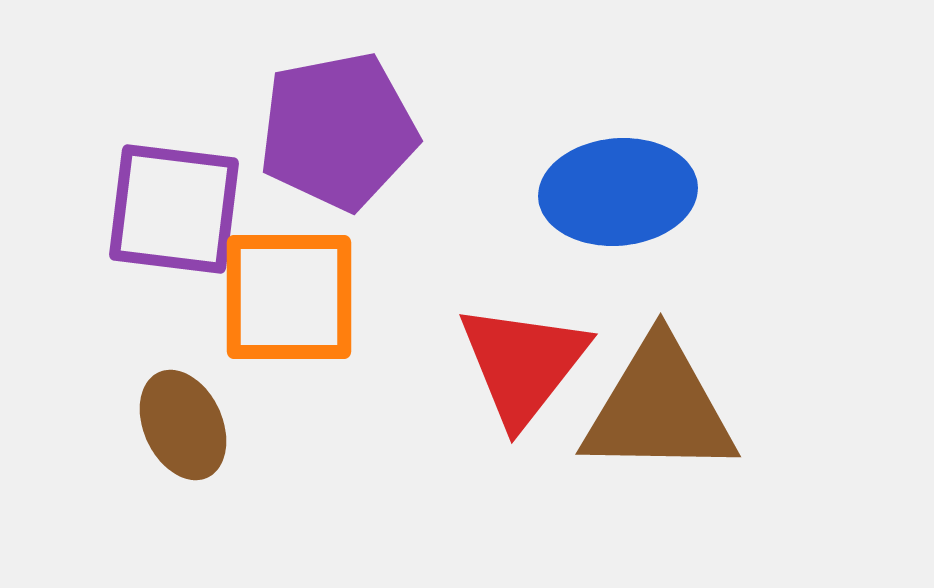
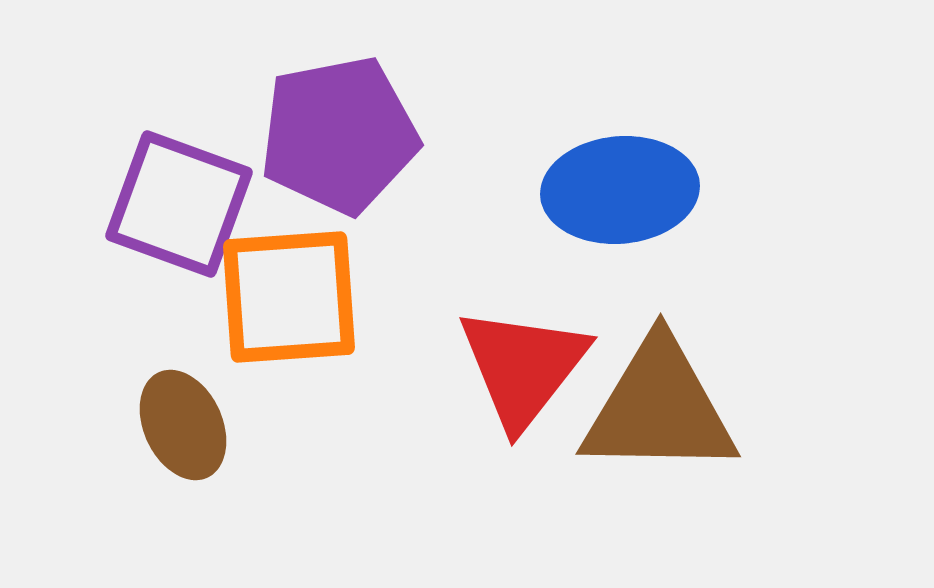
purple pentagon: moved 1 px right, 4 px down
blue ellipse: moved 2 px right, 2 px up
purple square: moved 5 px right, 5 px up; rotated 13 degrees clockwise
orange square: rotated 4 degrees counterclockwise
red triangle: moved 3 px down
